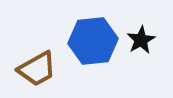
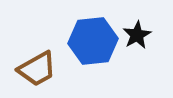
black star: moved 4 px left, 5 px up
